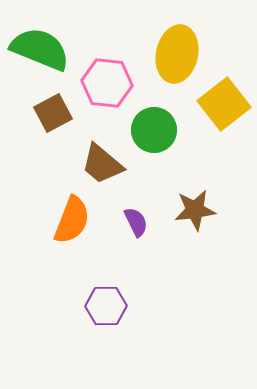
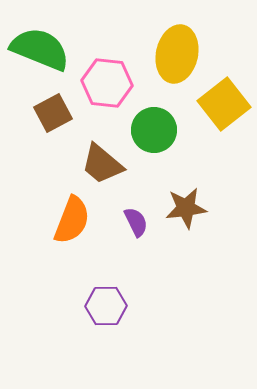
brown star: moved 9 px left, 2 px up
